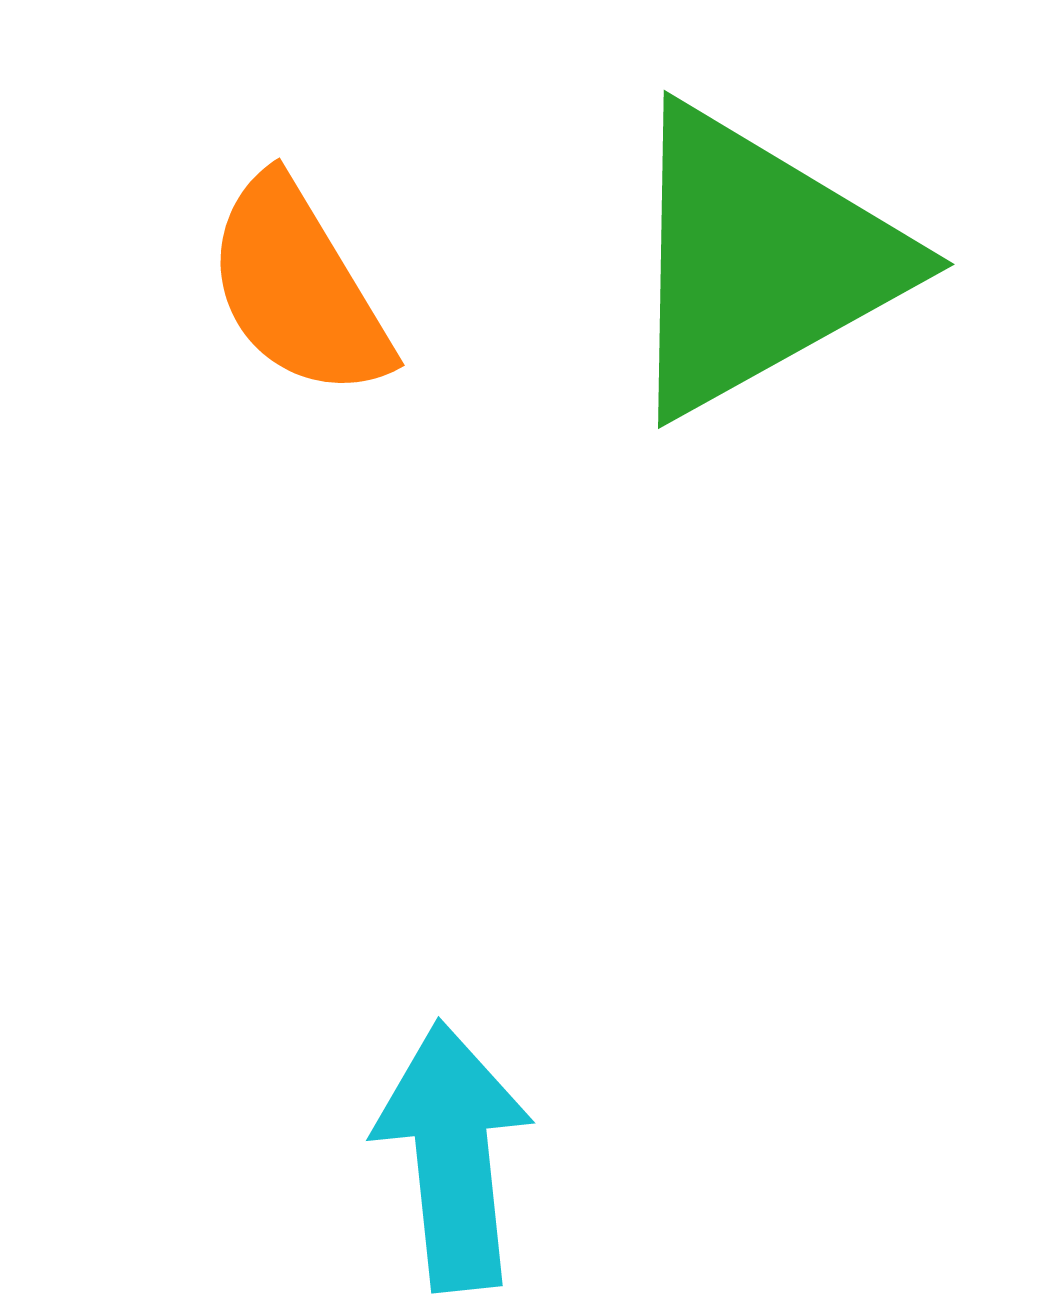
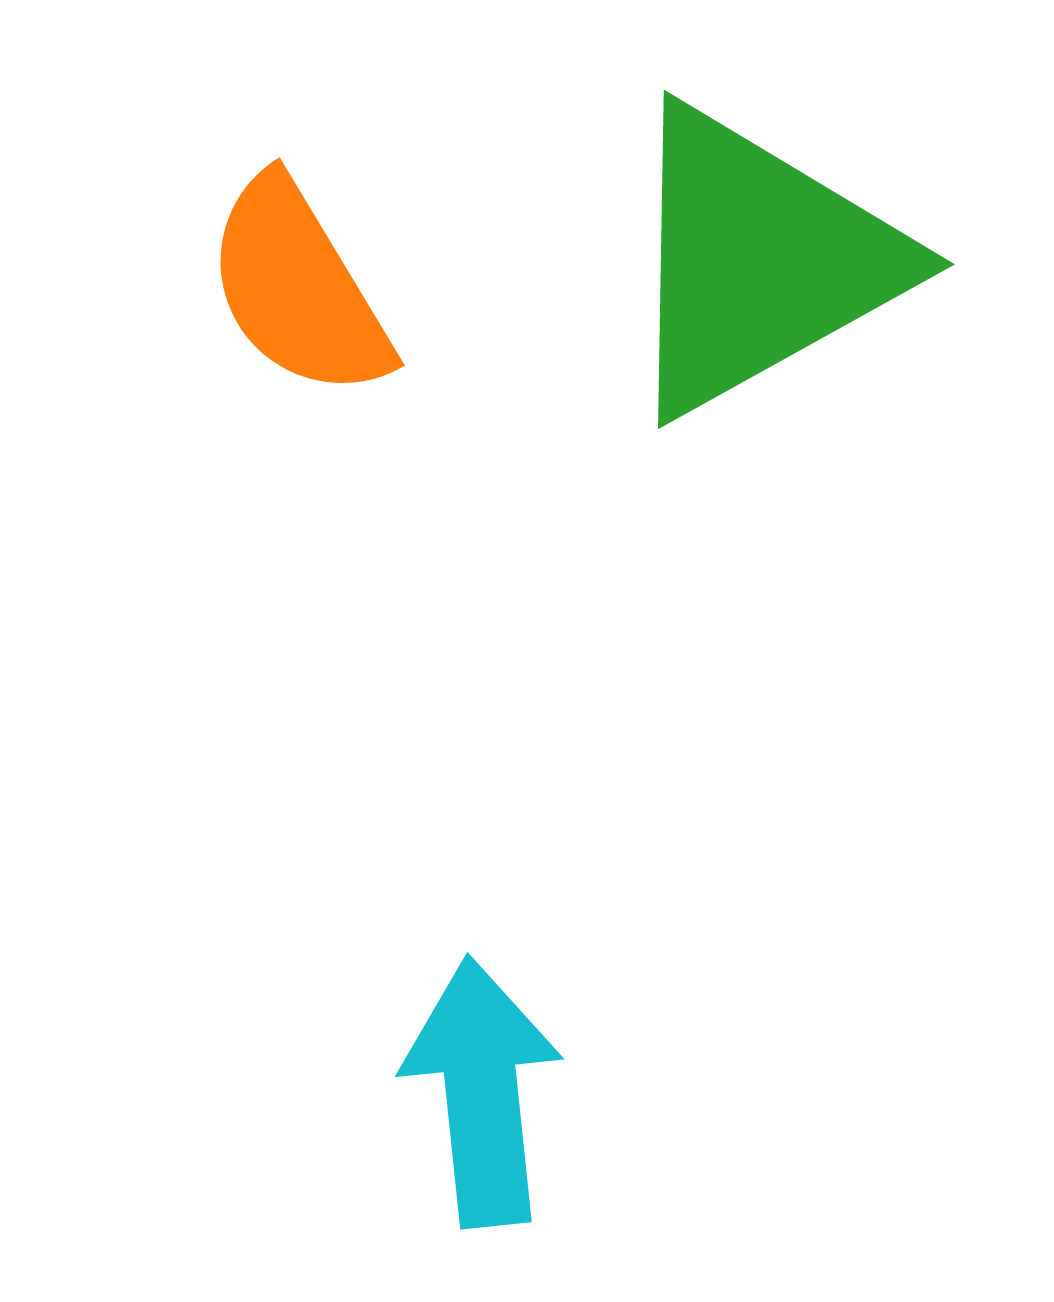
cyan arrow: moved 29 px right, 64 px up
